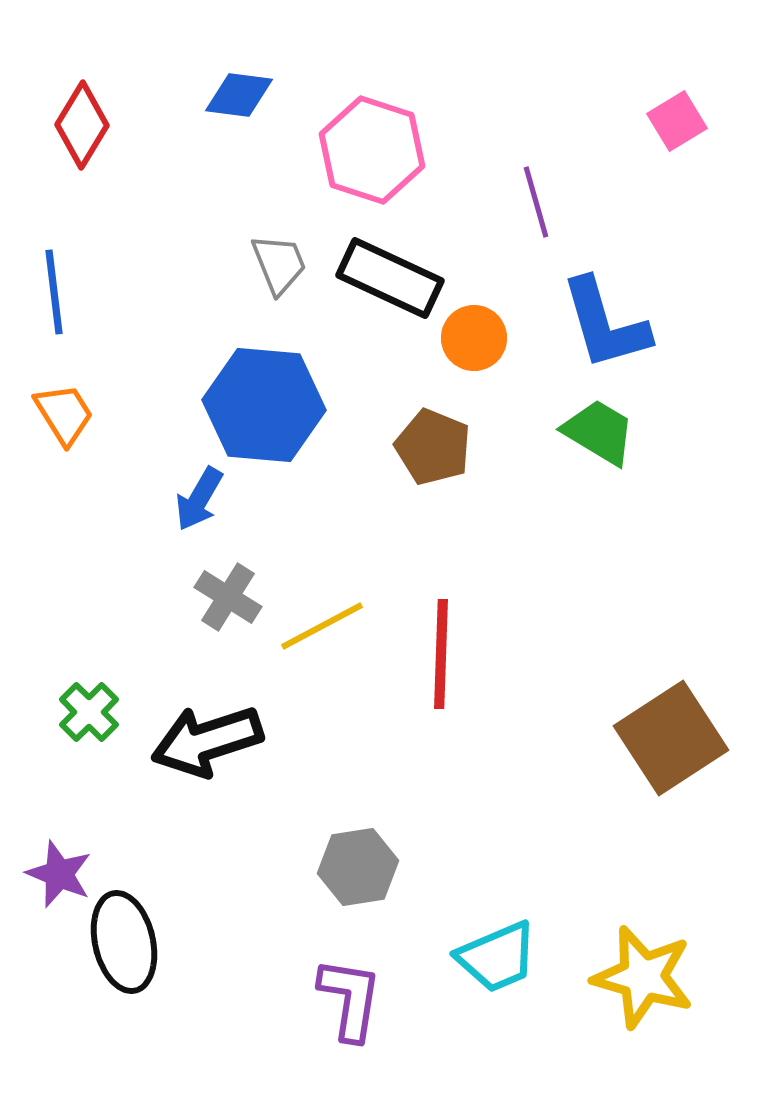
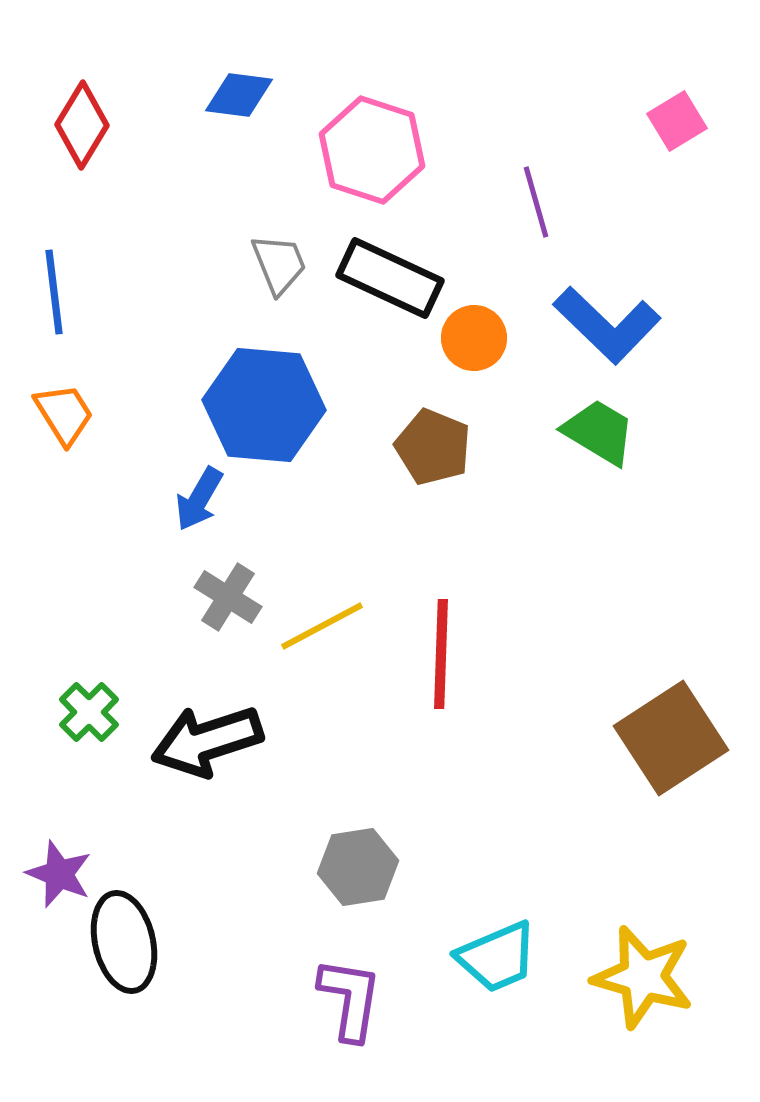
blue L-shape: moved 2 px right, 1 px down; rotated 30 degrees counterclockwise
